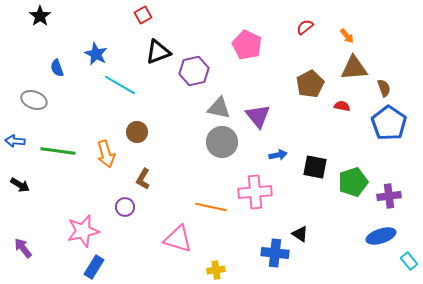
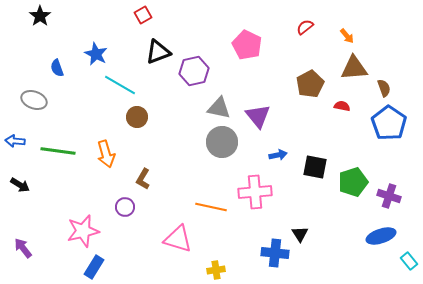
brown circle at (137, 132): moved 15 px up
purple cross at (389, 196): rotated 25 degrees clockwise
black triangle at (300, 234): rotated 24 degrees clockwise
